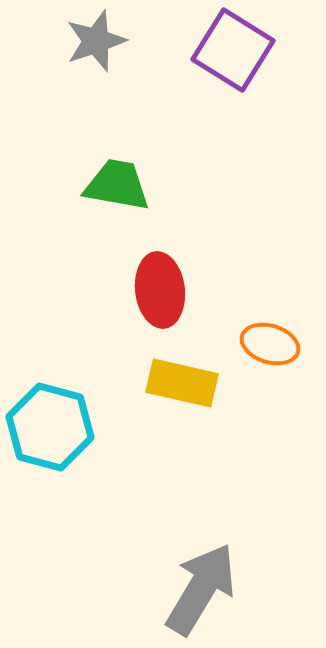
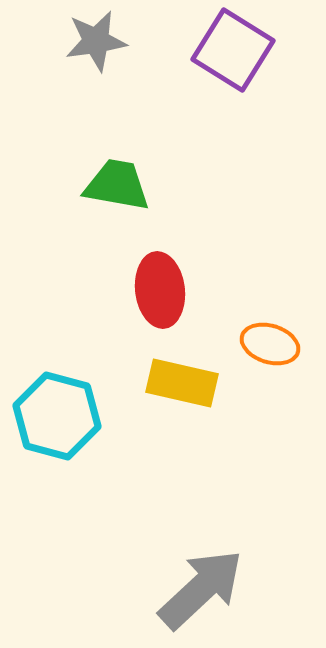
gray star: rotated 10 degrees clockwise
cyan hexagon: moved 7 px right, 11 px up
gray arrow: rotated 16 degrees clockwise
